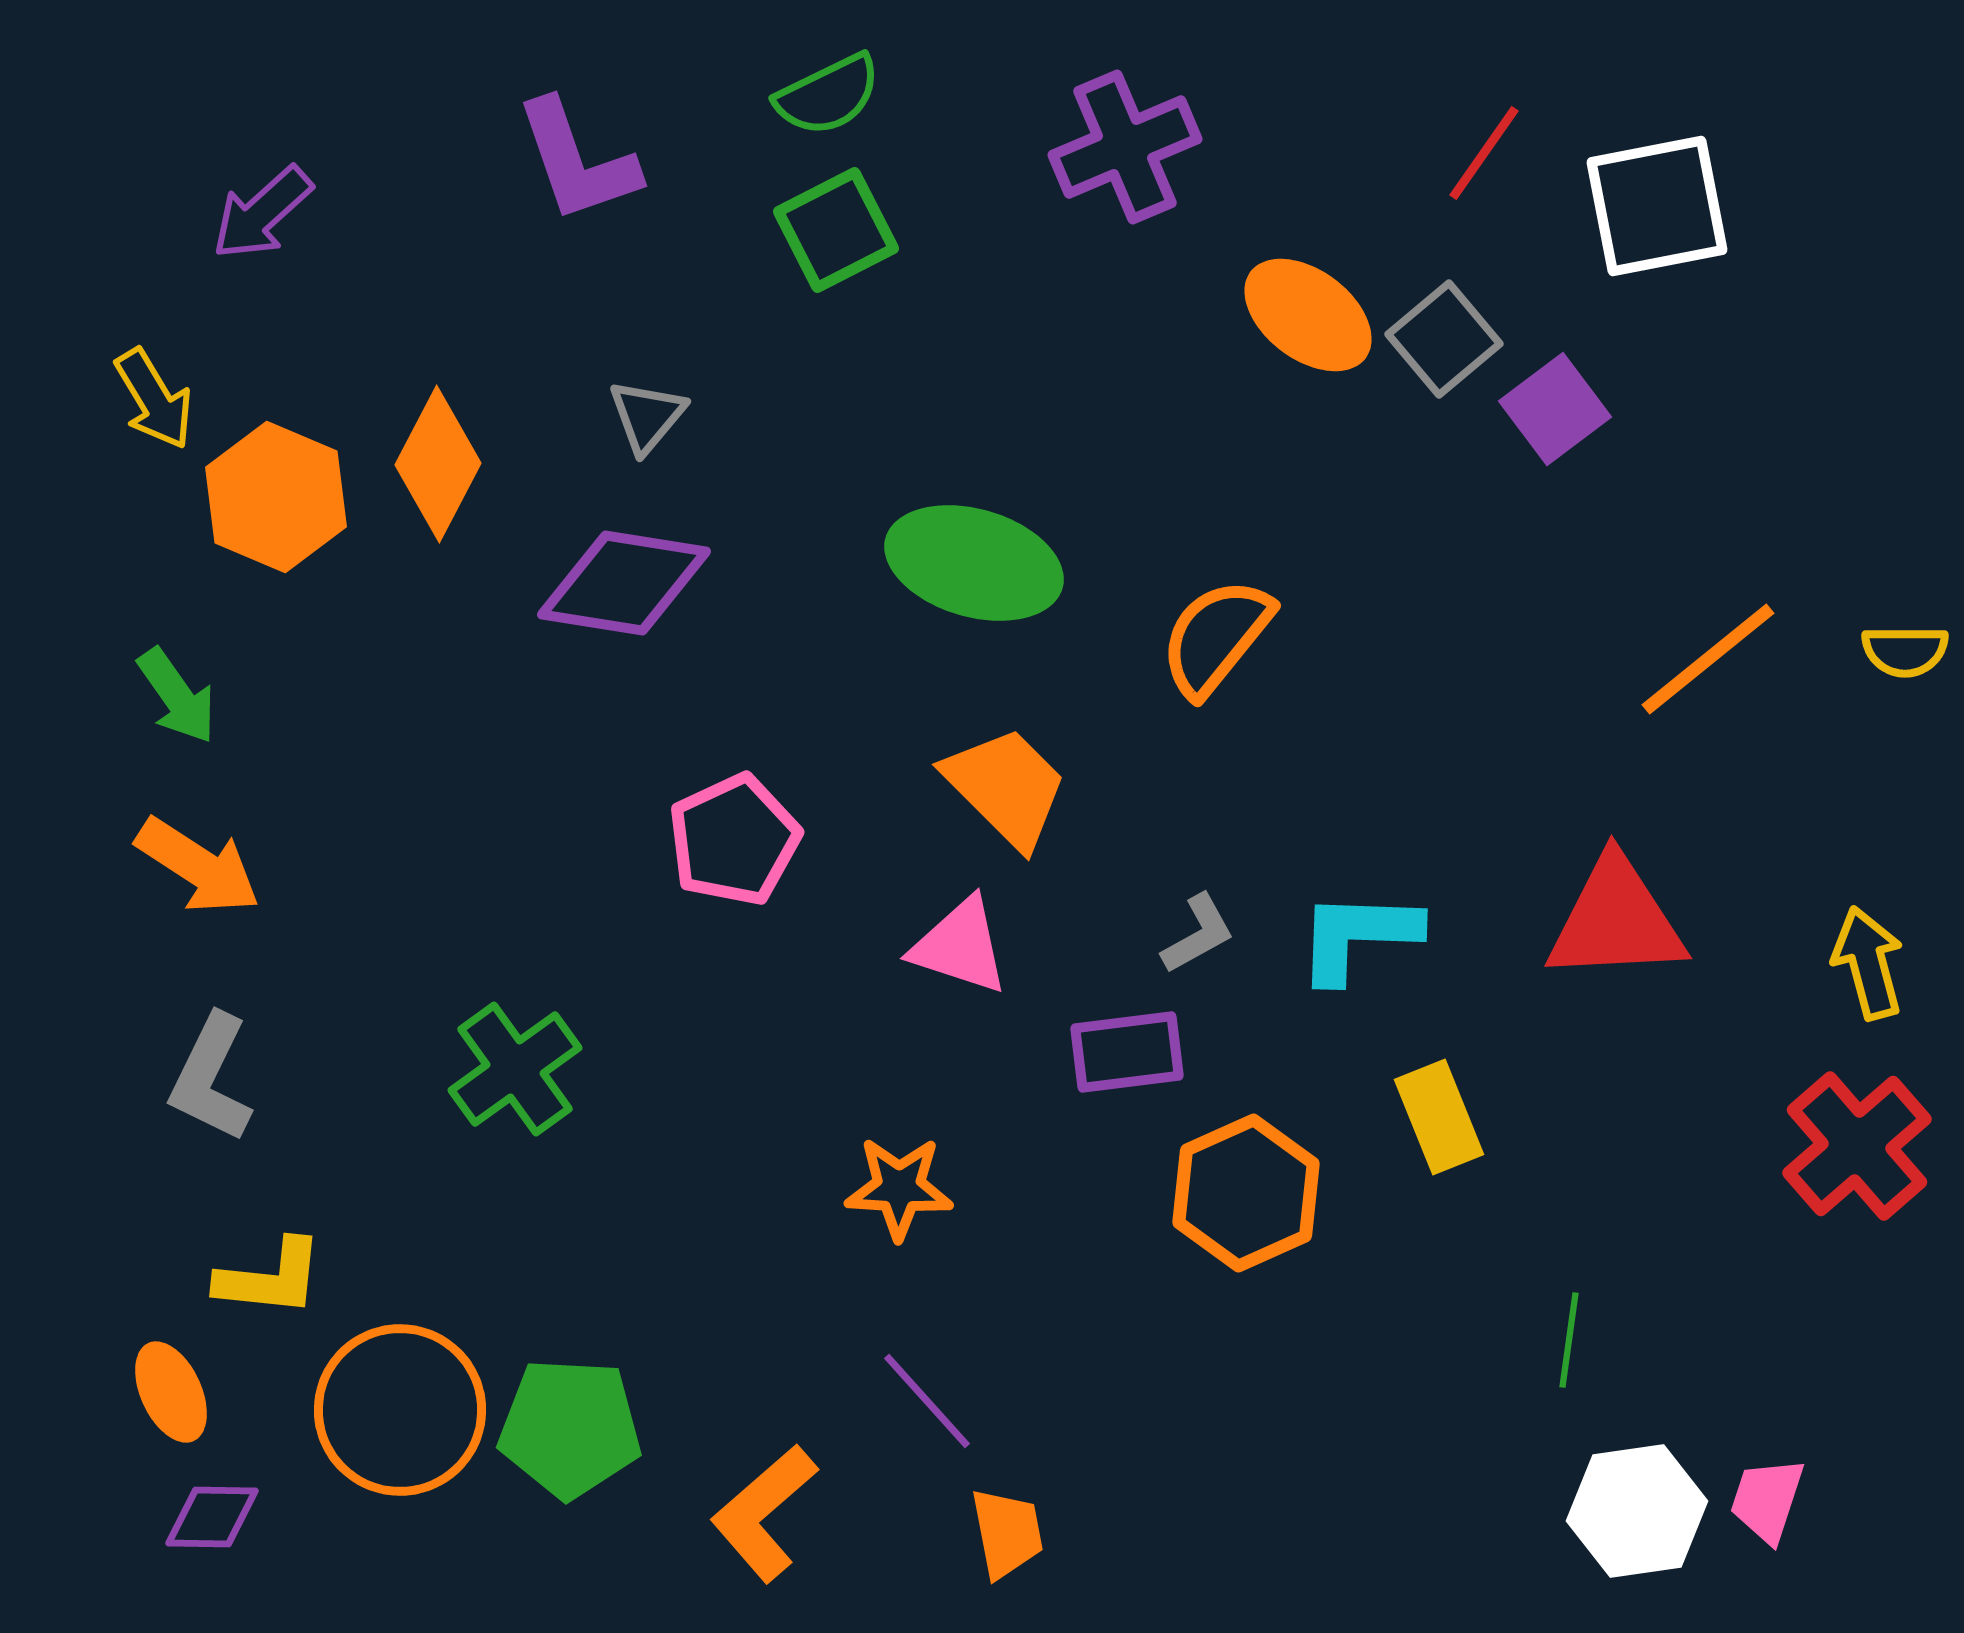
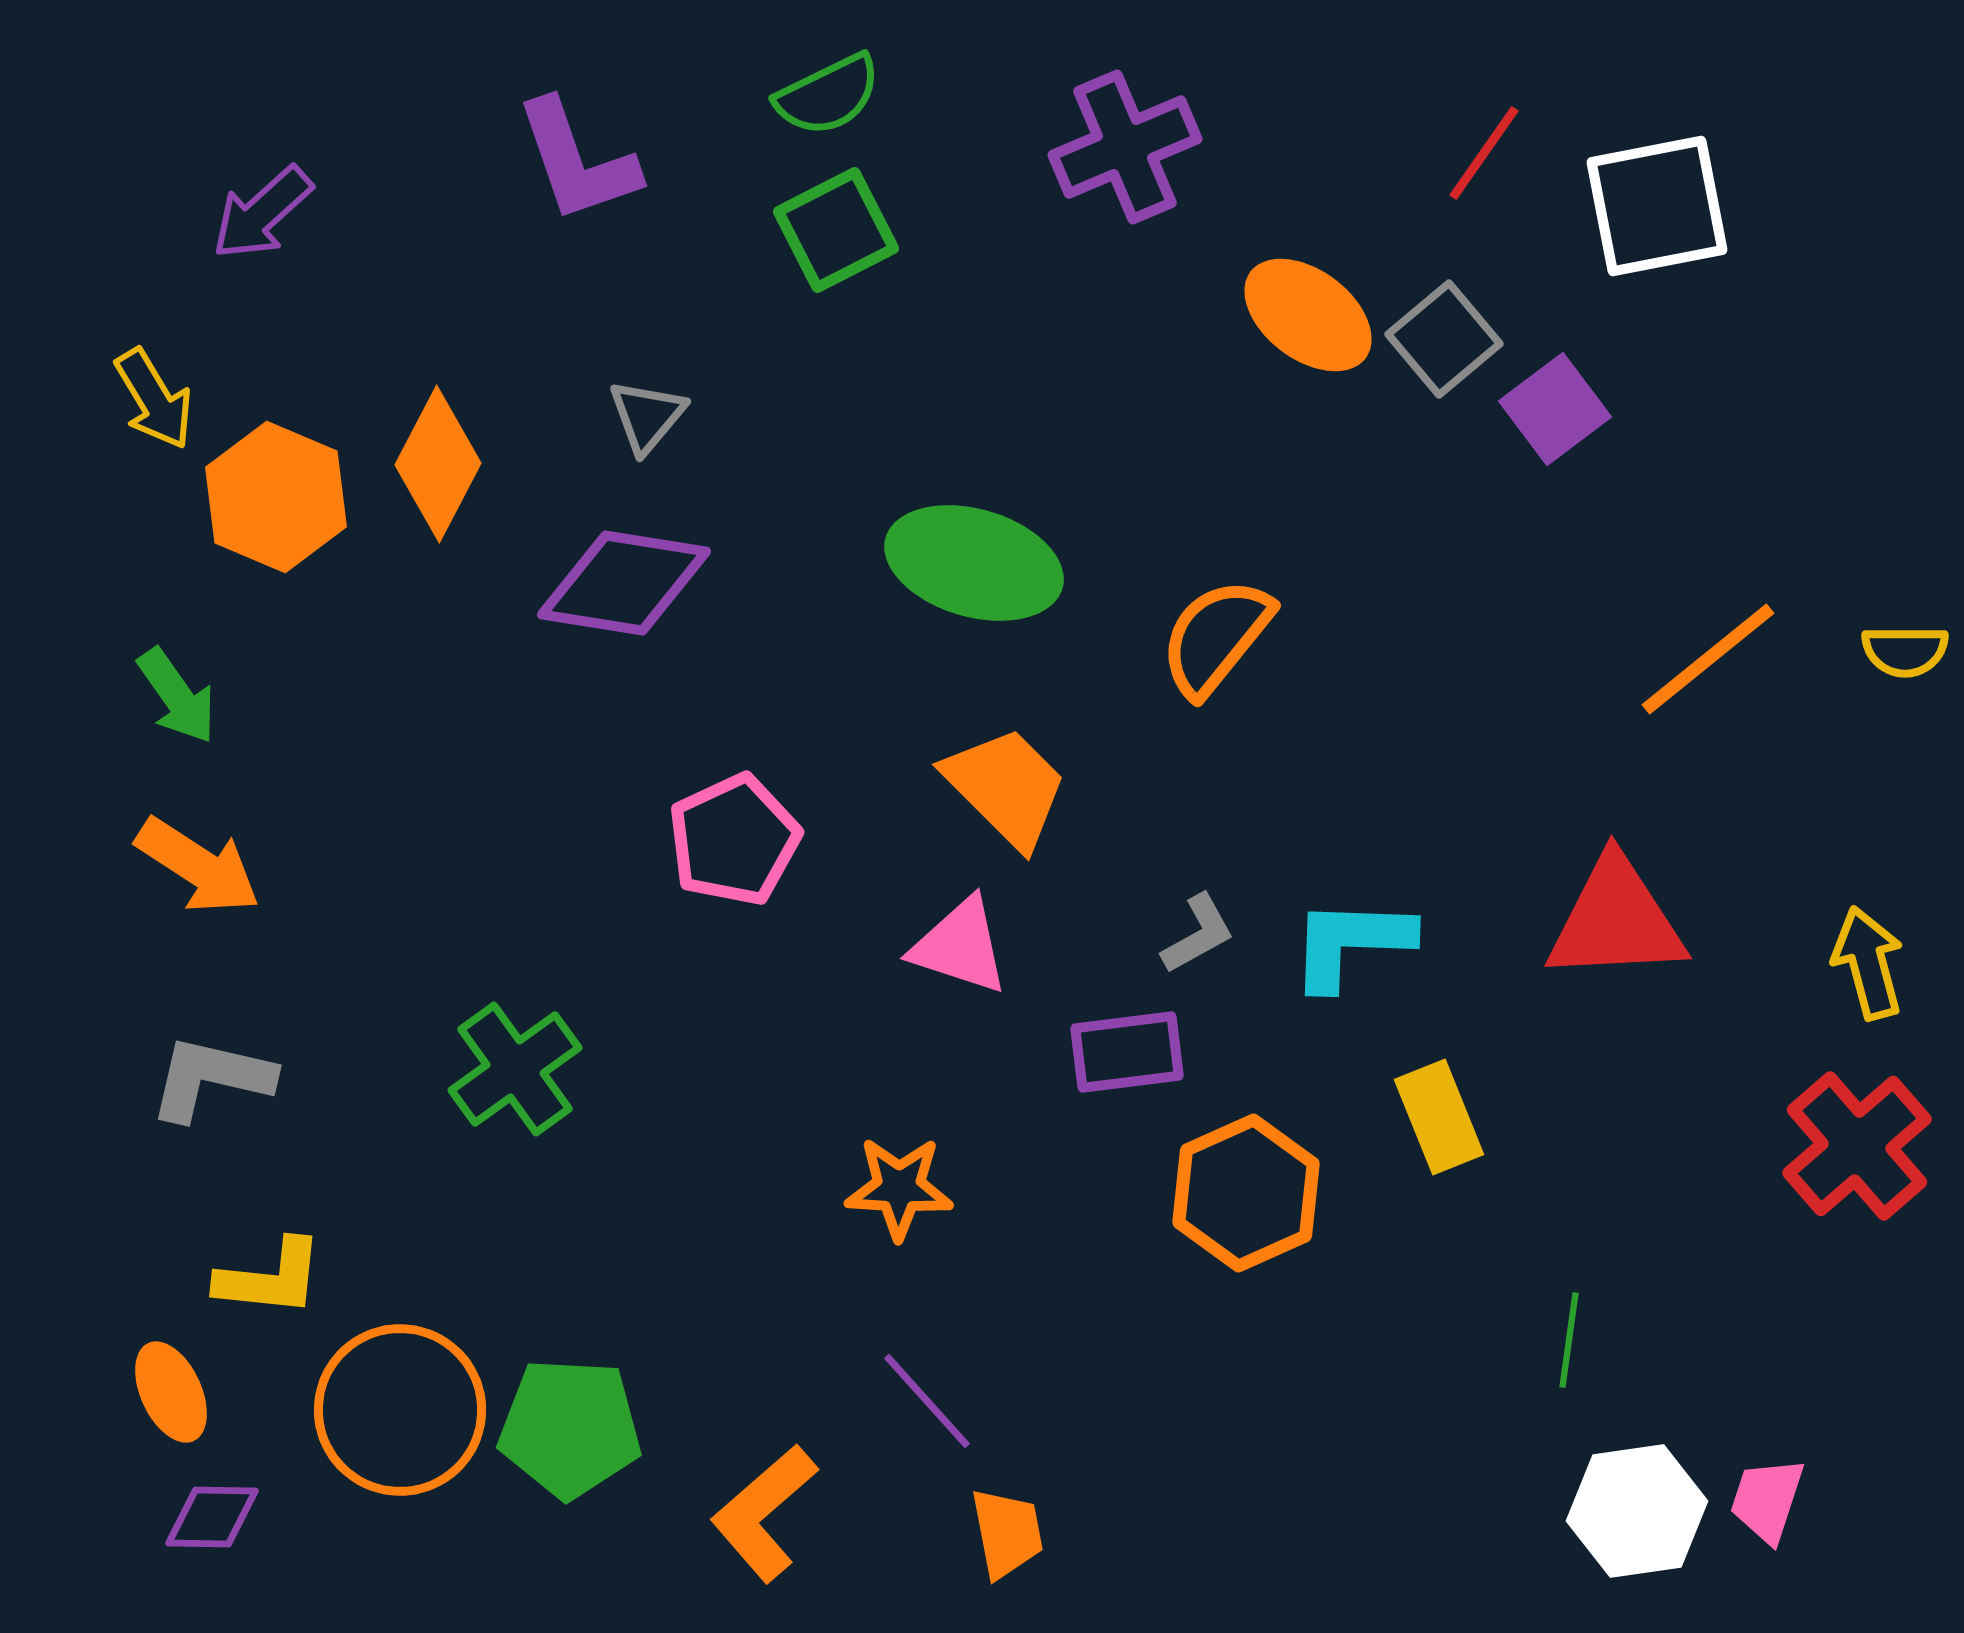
cyan L-shape at (1358, 936): moved 7 px left, 7 px down
gray L-shape at (211, 1078): rotated 77 degrees clockwise
